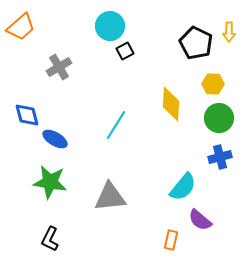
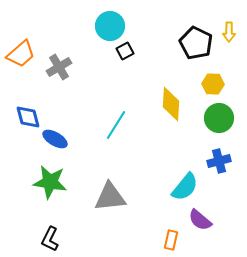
orange trapezoid: moved 27 px down
blue diamond: moved 1 px right, 2 px down
blue cross: moved 1 px left, 4 px down
cyan semicircle: moved 2 px right
